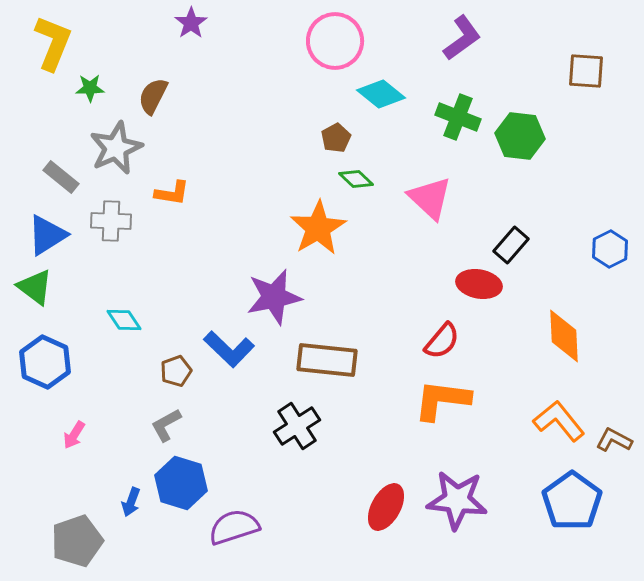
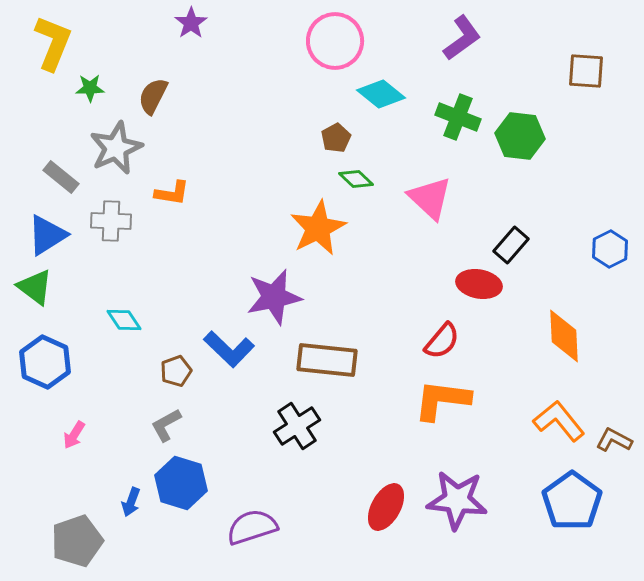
orange star at (318, 228): rotated 4 degrees clockwise
purple semicircle at (234, 527): moved 18 px right
